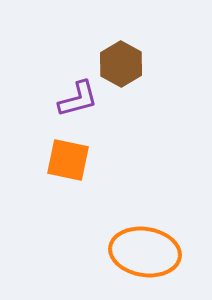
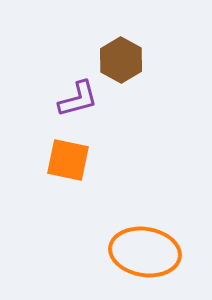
brown hexagon: moved 4 px up
